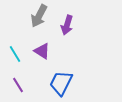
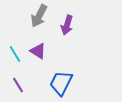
purple triangle: moved 4 px left
